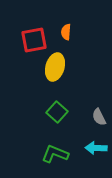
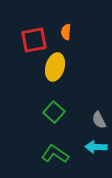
green square: moved 3 px left
gray semicircle: moved 3 px down
cyan arrow: moved 1 px up
green L-shape: rotated 12 degrees clockwise
